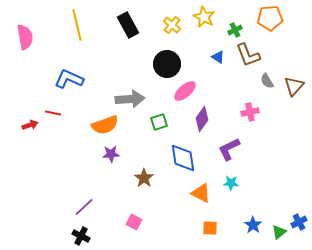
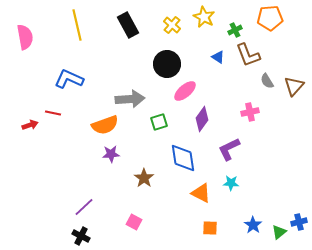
blue cross: rotated 14 degrees clockwise
